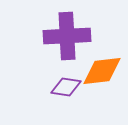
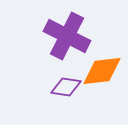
purple cross: rotated 30 degrees clockwise
